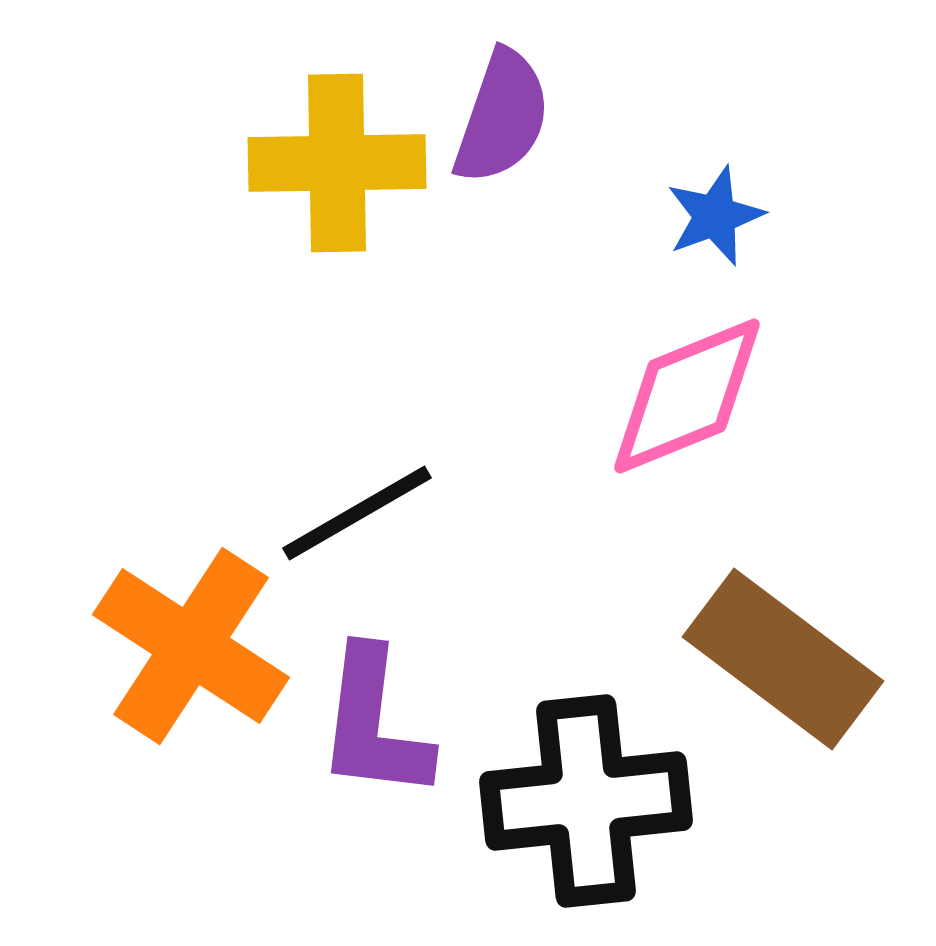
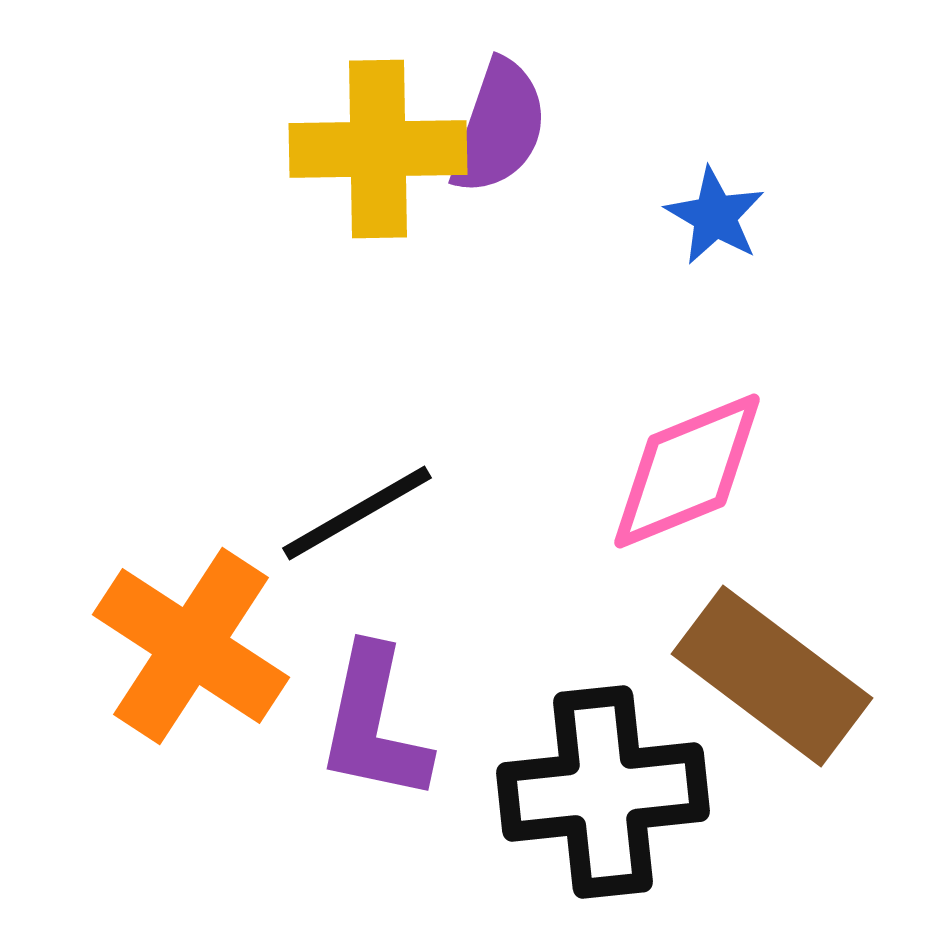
purple semicircle: moved 3 px left, 10 px down
yellow cross: moved 41 px right, 14 px up
blue star: rotated 22 degrees counterclockwise
pink diamond: moved 75 px down
brown rectangle: moved 11 px left, 17 px down
purple L-shape: rotated 5 degrees clockwise
black cross: moved 17 px right, 9 px up
